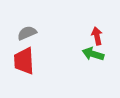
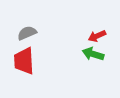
red arrow: rotated 102 degrees counterclockwise
